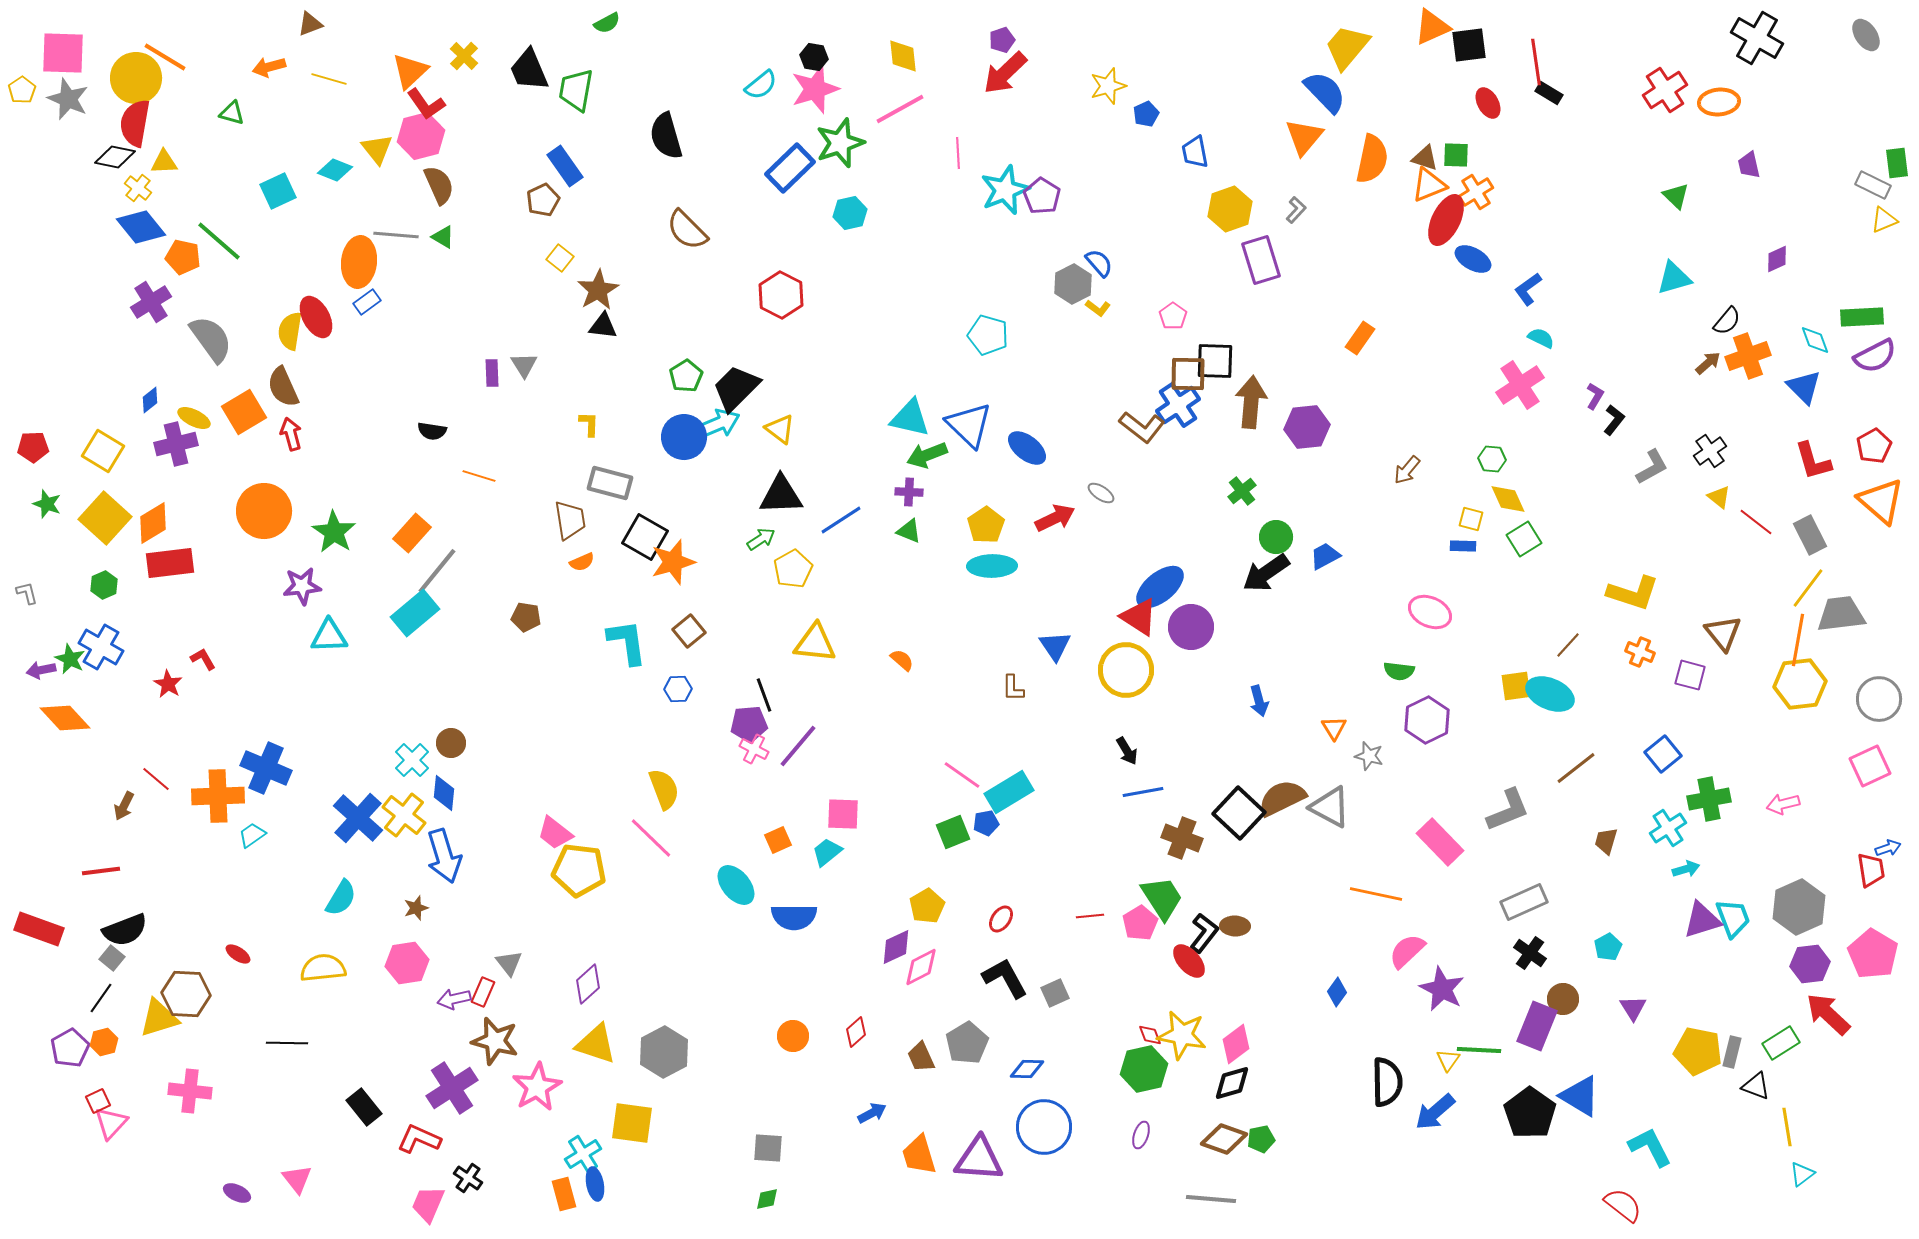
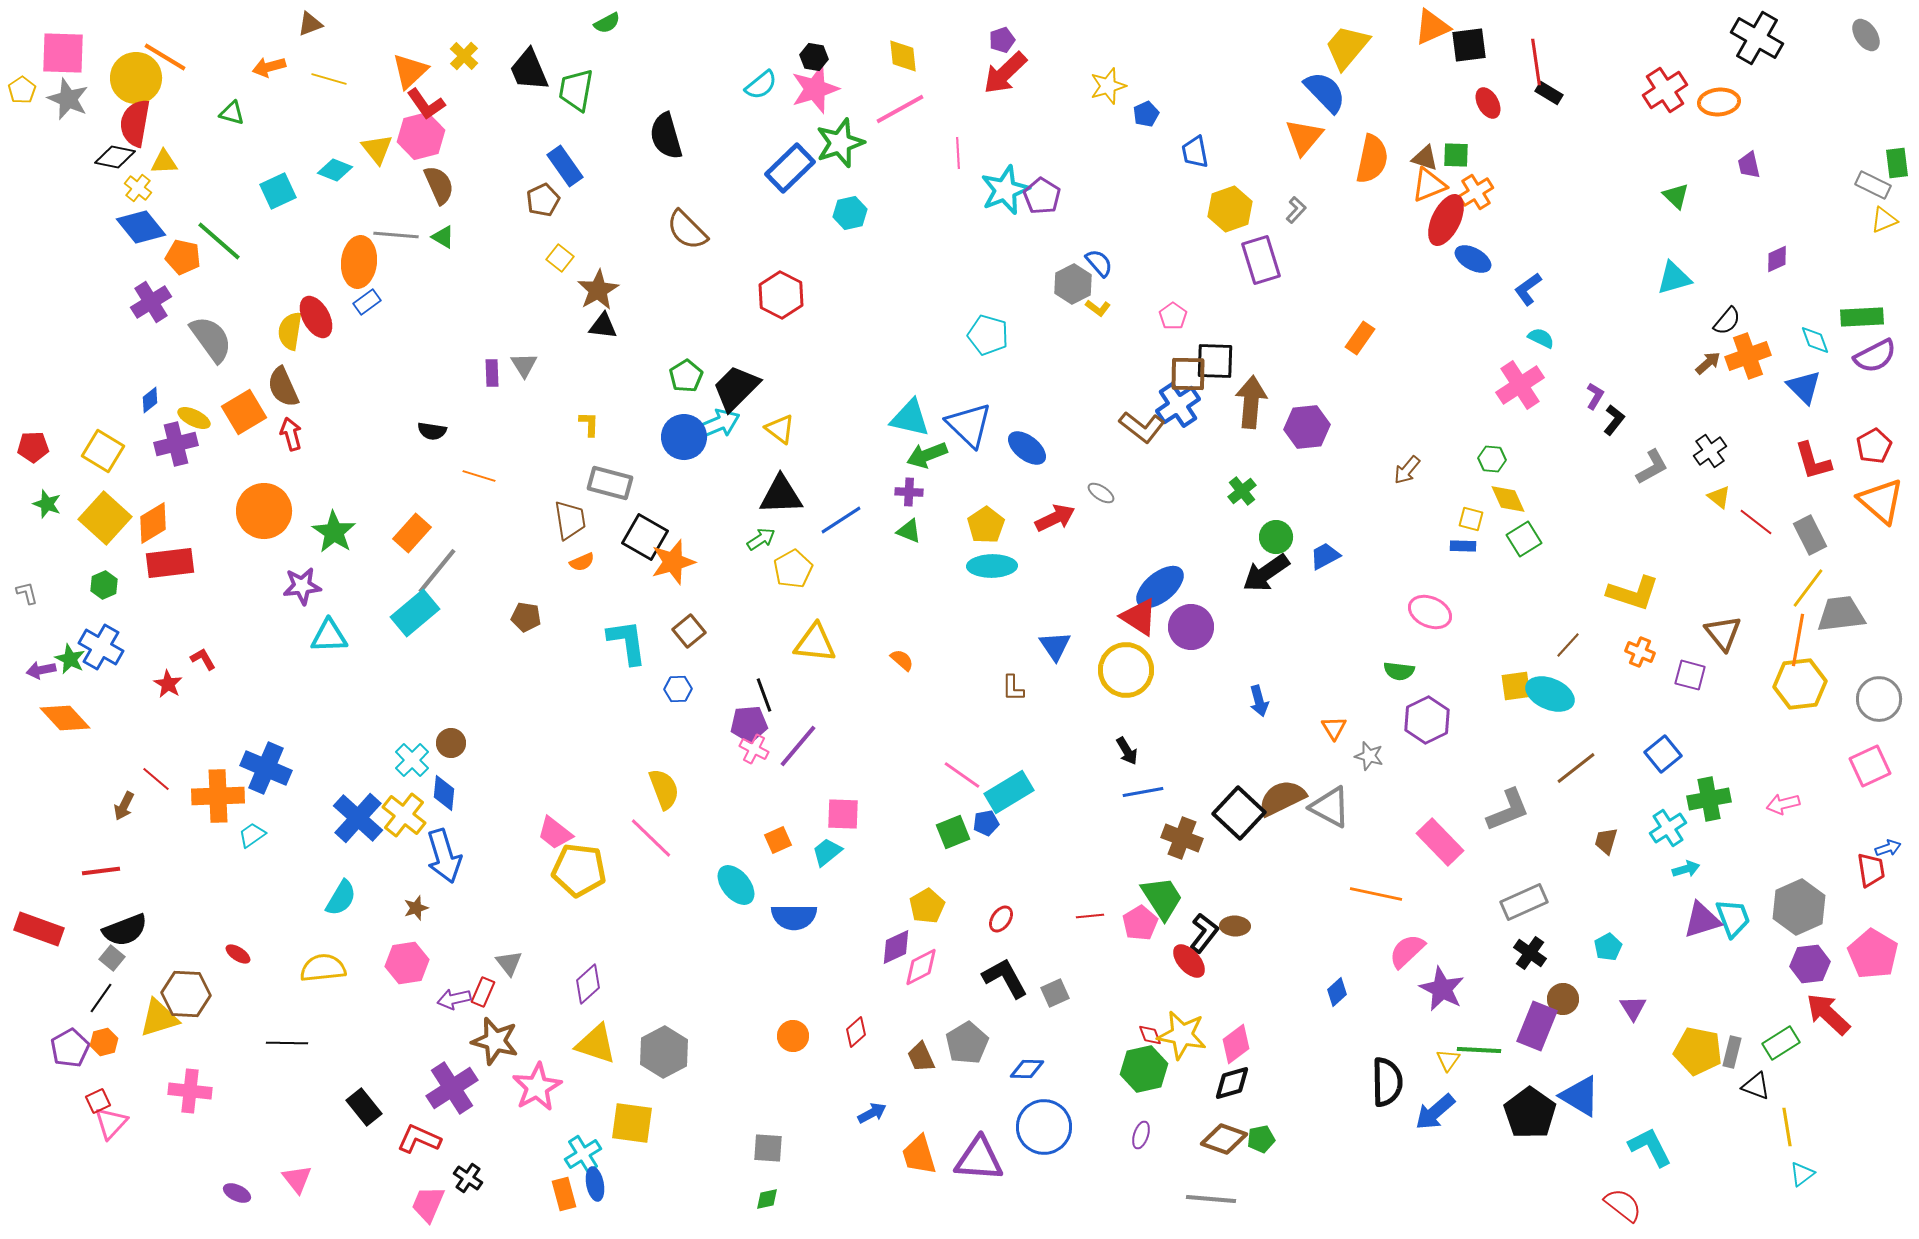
blue diamond at (1337, 992): rotated 12 degrees clockwise
